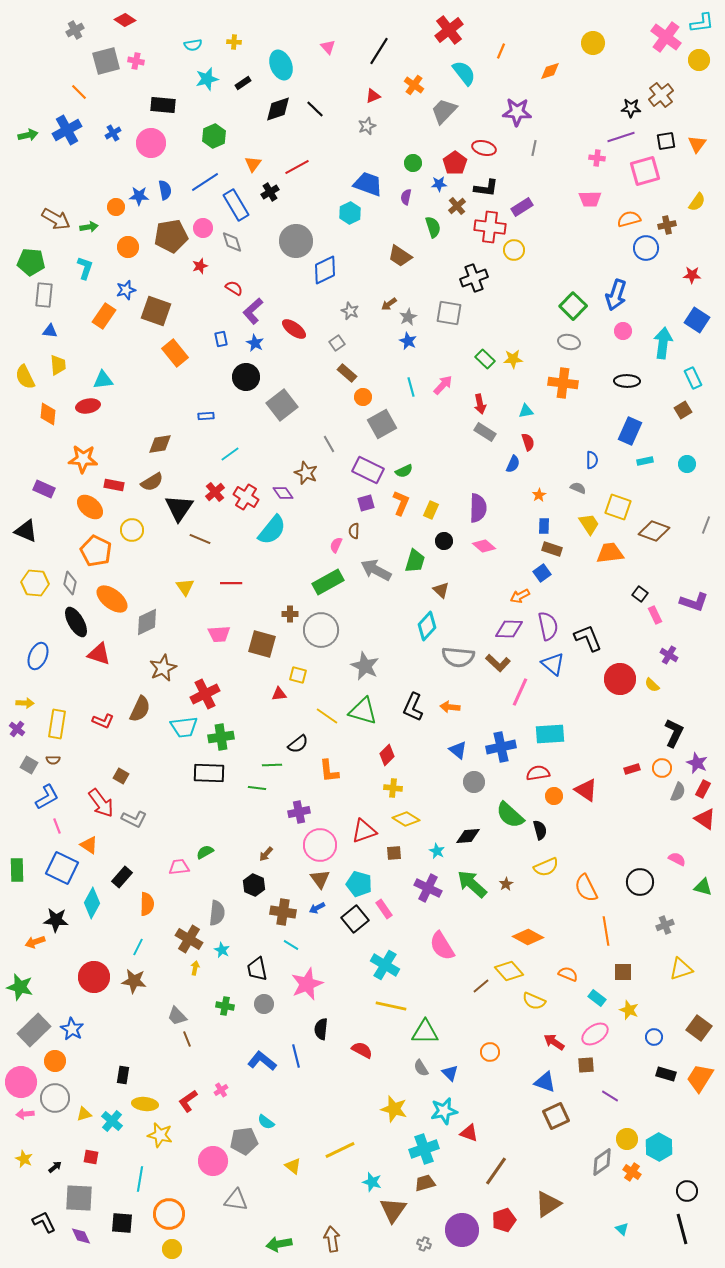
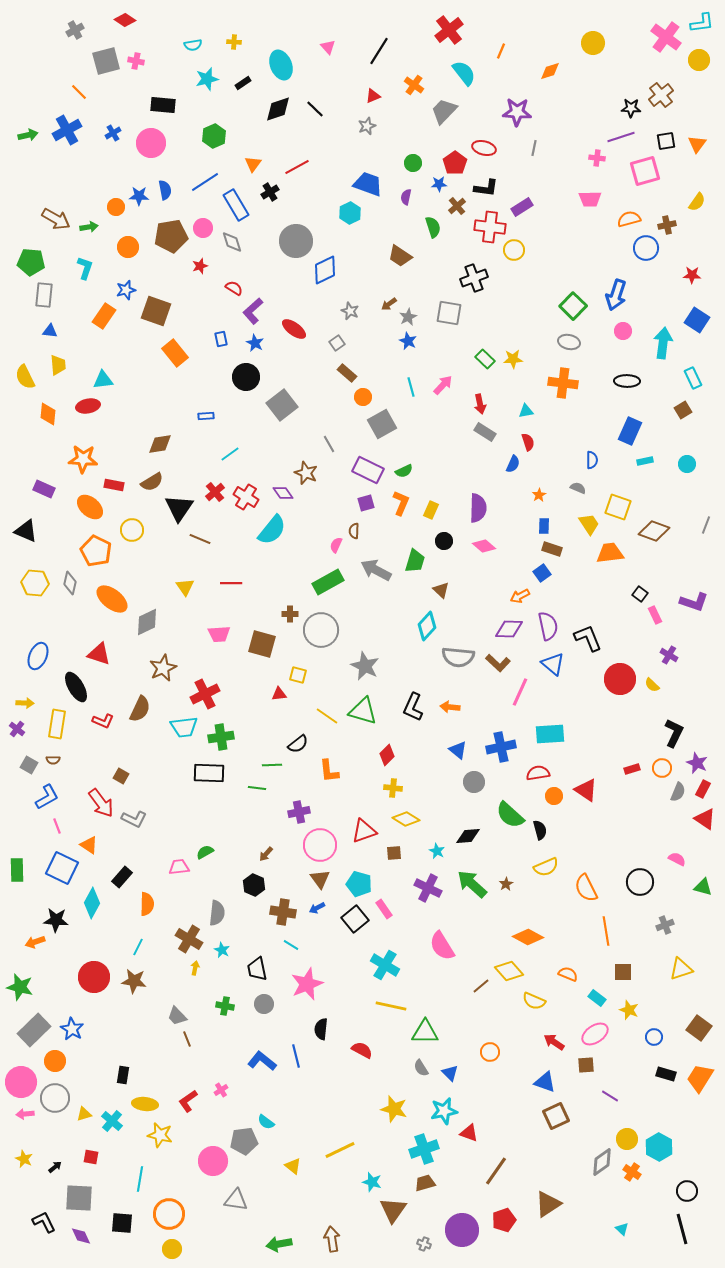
black ellipse at (76, 622): moved 65 px down
